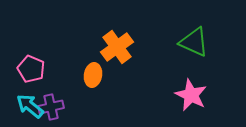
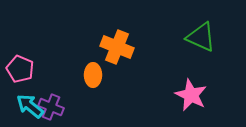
green triangle: moved 7 px right, 5 px up
orange cross: rotated 32 degrees counterclockwise
pink pentagon: moved 11 px left
orange ellipse: rotated 10 degrees counterclockwise
purple cross: rotated 35 degrees clockwise
